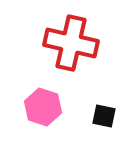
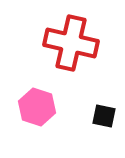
pink hexagon: moved 6 px left
